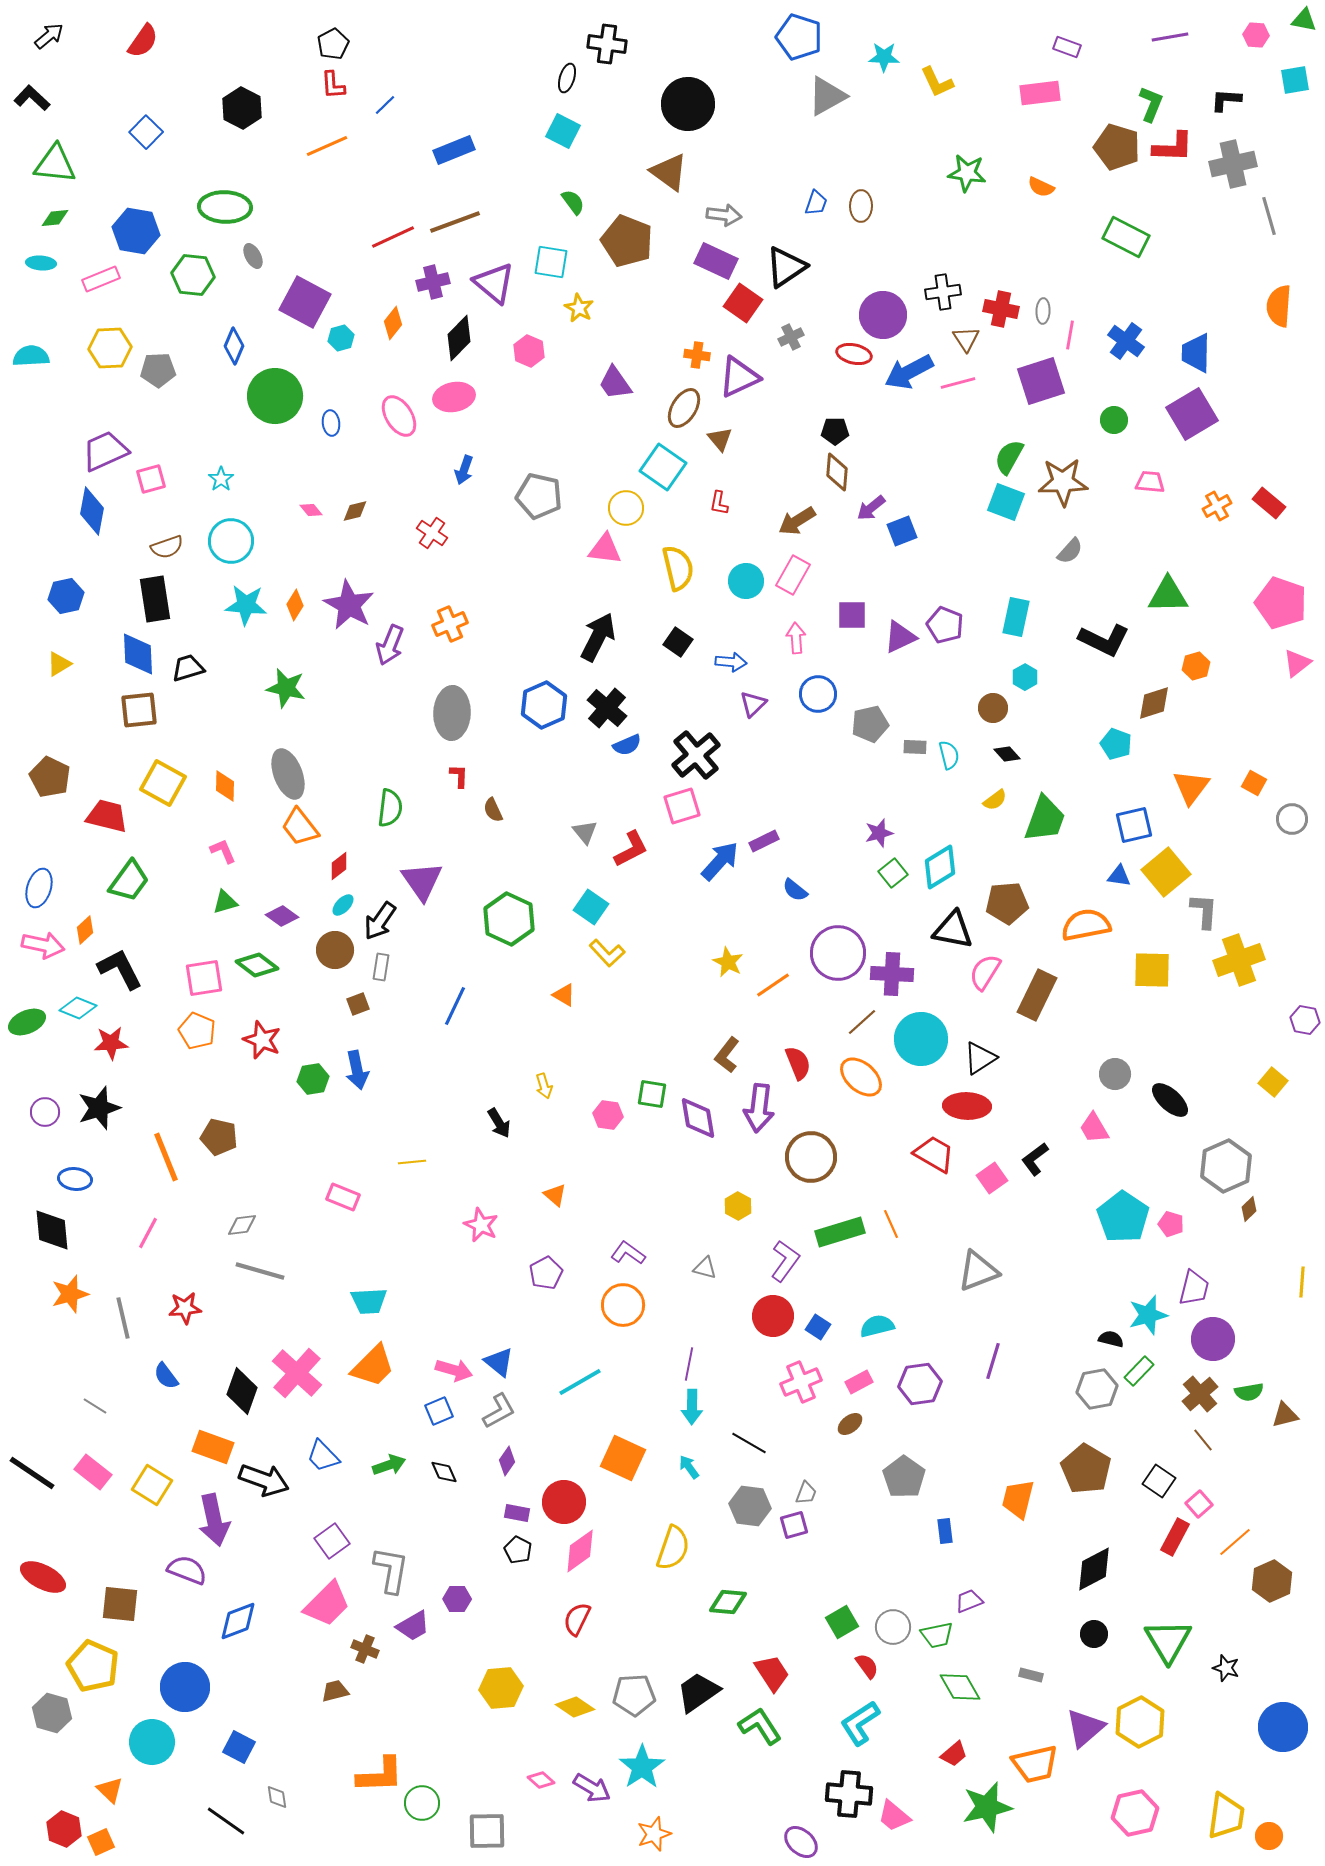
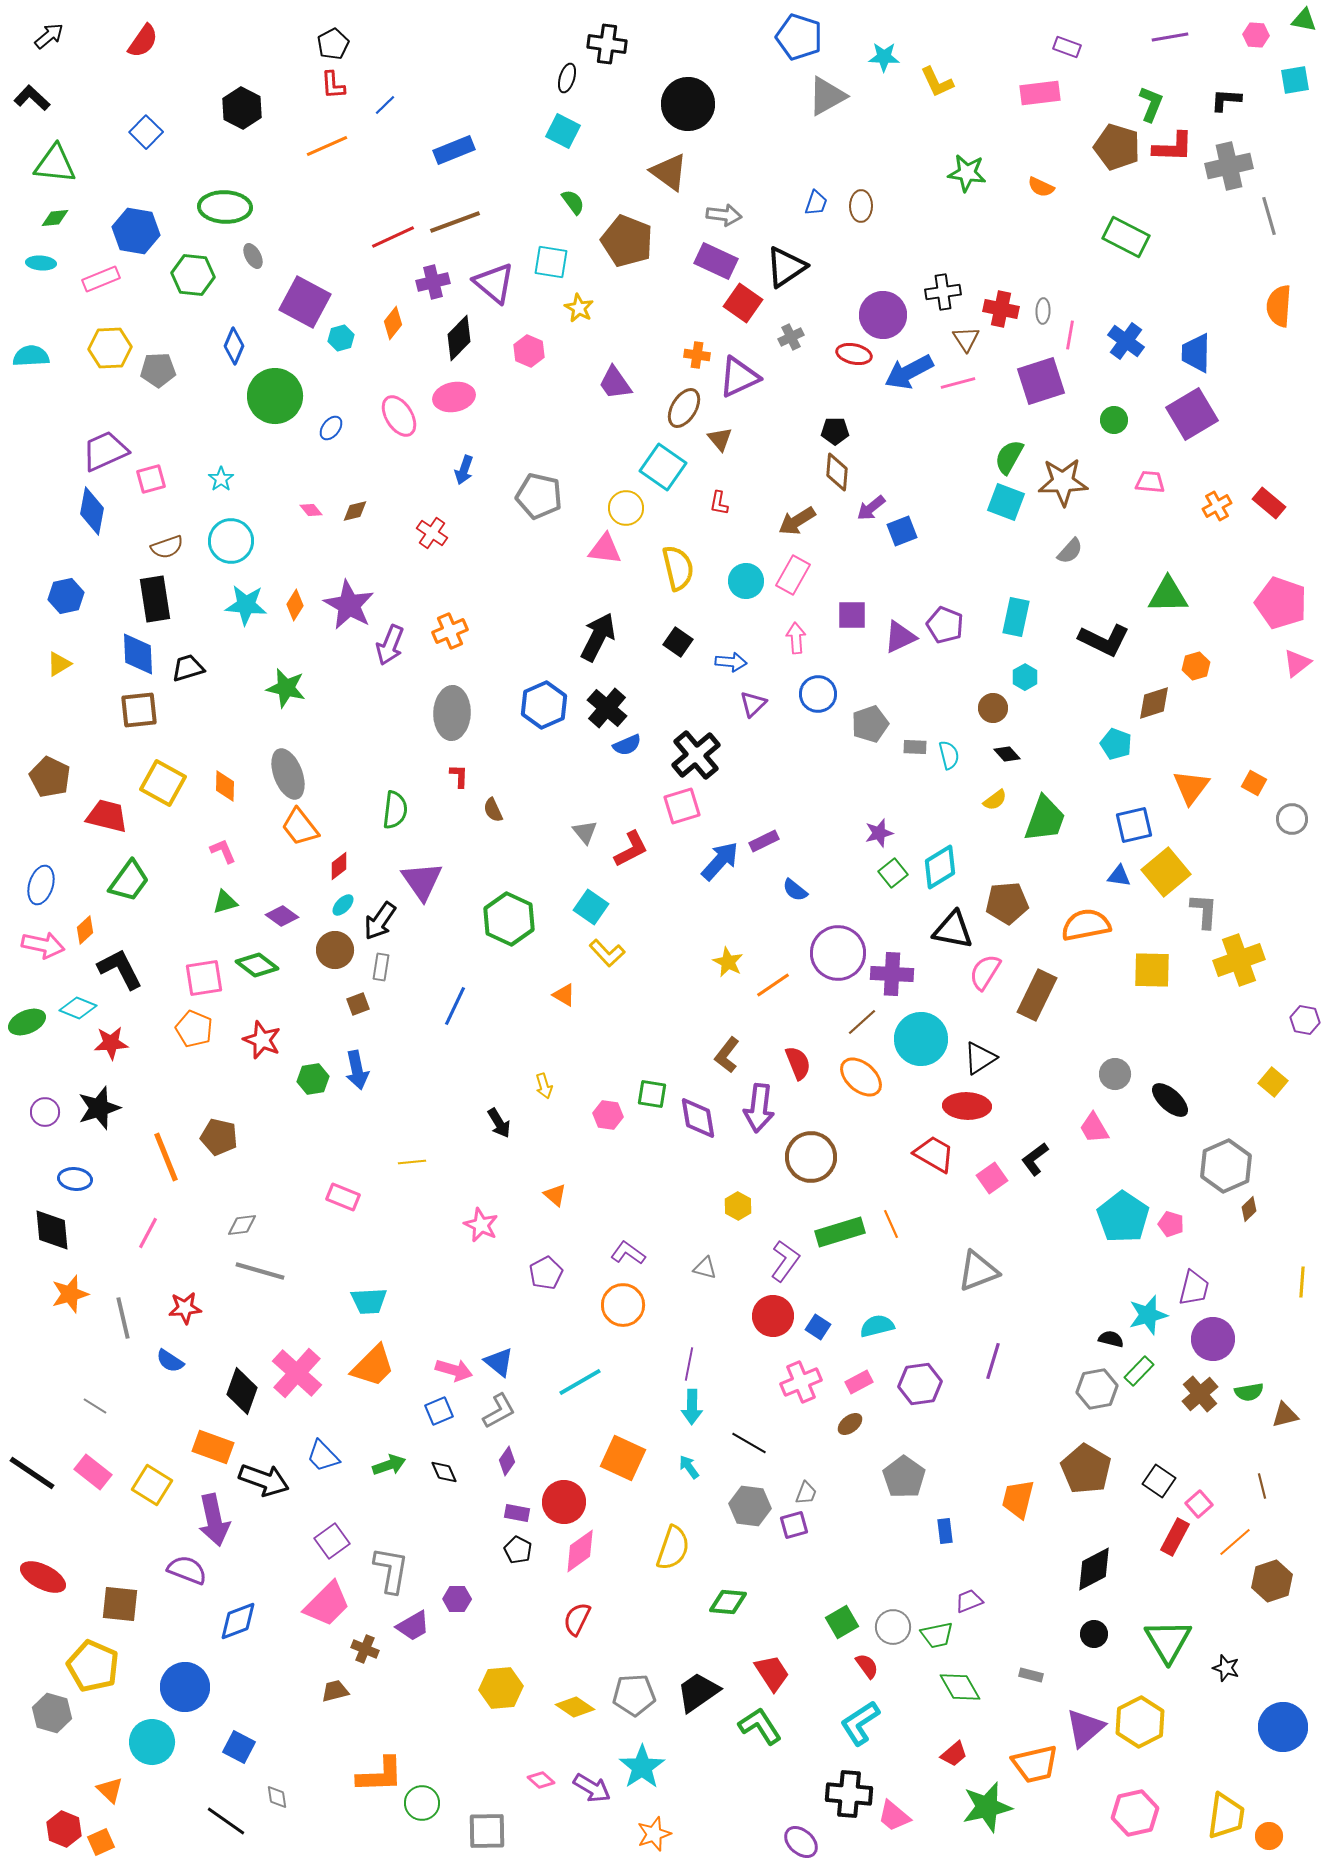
gray cross at (1233, 164): moved 4 px left, 2 px down
blue ellipse at (331, 423): moved 5 px down; rotated 45 degrees clockwise
orange cross at (450, 624): moved 7 px down
gray pentagon at (870, 724): rotated 6 degrees counterclockwise
green semicircle at (390, 808): moved 5 px right, 2 px down
blue ellipse at (39, 888): moved 2 px right, 3 px up
orange pentagon at (197, 1031): moved 3 px left, 2 px up
blue semicircle at (166, 1376): moved 4 px right, 15 px up; rotated 20 degrees counterclockwise
brown line at (1203, 1440): moved 59 px right, 46 px down; rotated 25 degrees clockwise
brown hexagon at (1272, 1581): rotated 6 degrees clockwise
